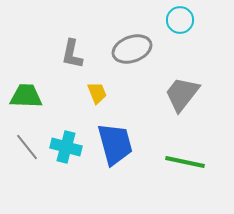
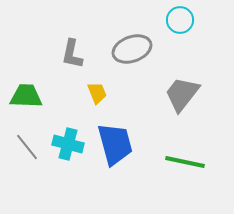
cyan cross: moved 2 px right, 3 px up
